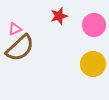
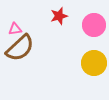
pink triangle: rotated 16 degrees clockwise
yellow circle: moved 1 px right, 1 px up
